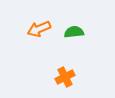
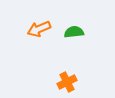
orange cross: moved 2 px right, 5 px down
